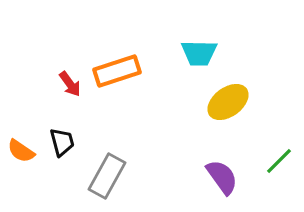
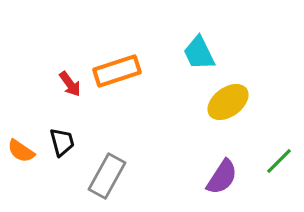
cyan trapezoid: rotated 63 degrees clockwise
purple semicircle: rotated 69 degrees clockwise
